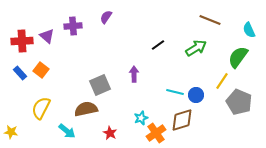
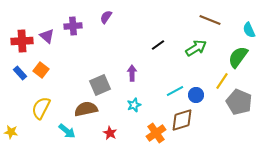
purple arrow: moved 2 px left, 1 px up
cyan line: moved 1 px up; rotated 42 degrees counterclockwise
cyan star: moved 7 px left, 13 px up
